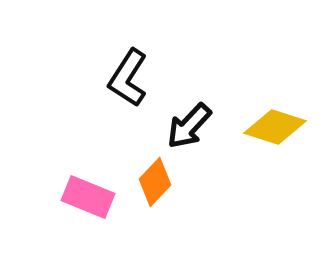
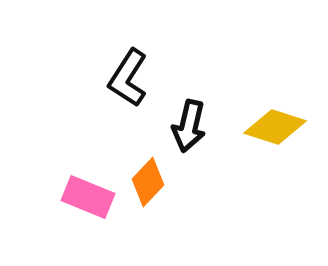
black arrow: rotated 30 degrees counterclockwise
orange diamond: moved 7 px left
